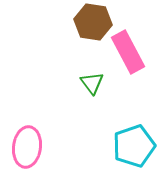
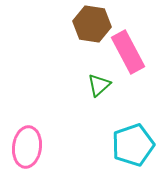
brown hexagon: moved 1 px left, 2 px down
green triangle: moved 7 px right, 2 px down; rotated 25 degrees clockwise
cyan pentagon: moved 1 px left, 1 px up
